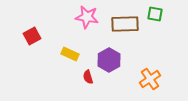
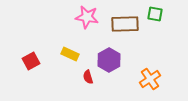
red square: moved 1 px left, 25 px down
